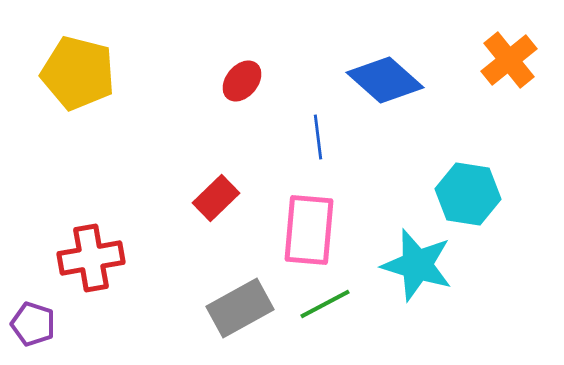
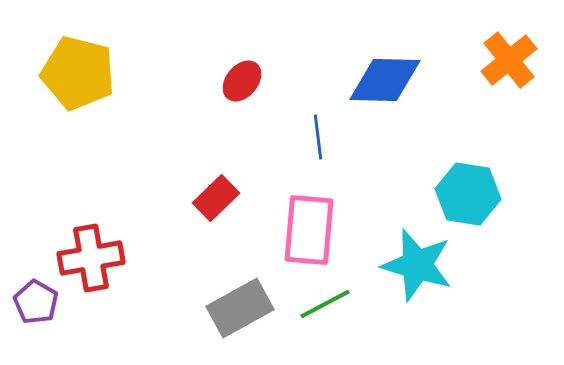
blue diamond: rotated 40 degrees counterclockwise
purple pentagon: moved 3 px right, 22 px up; rotated 12 degrees clockwise
